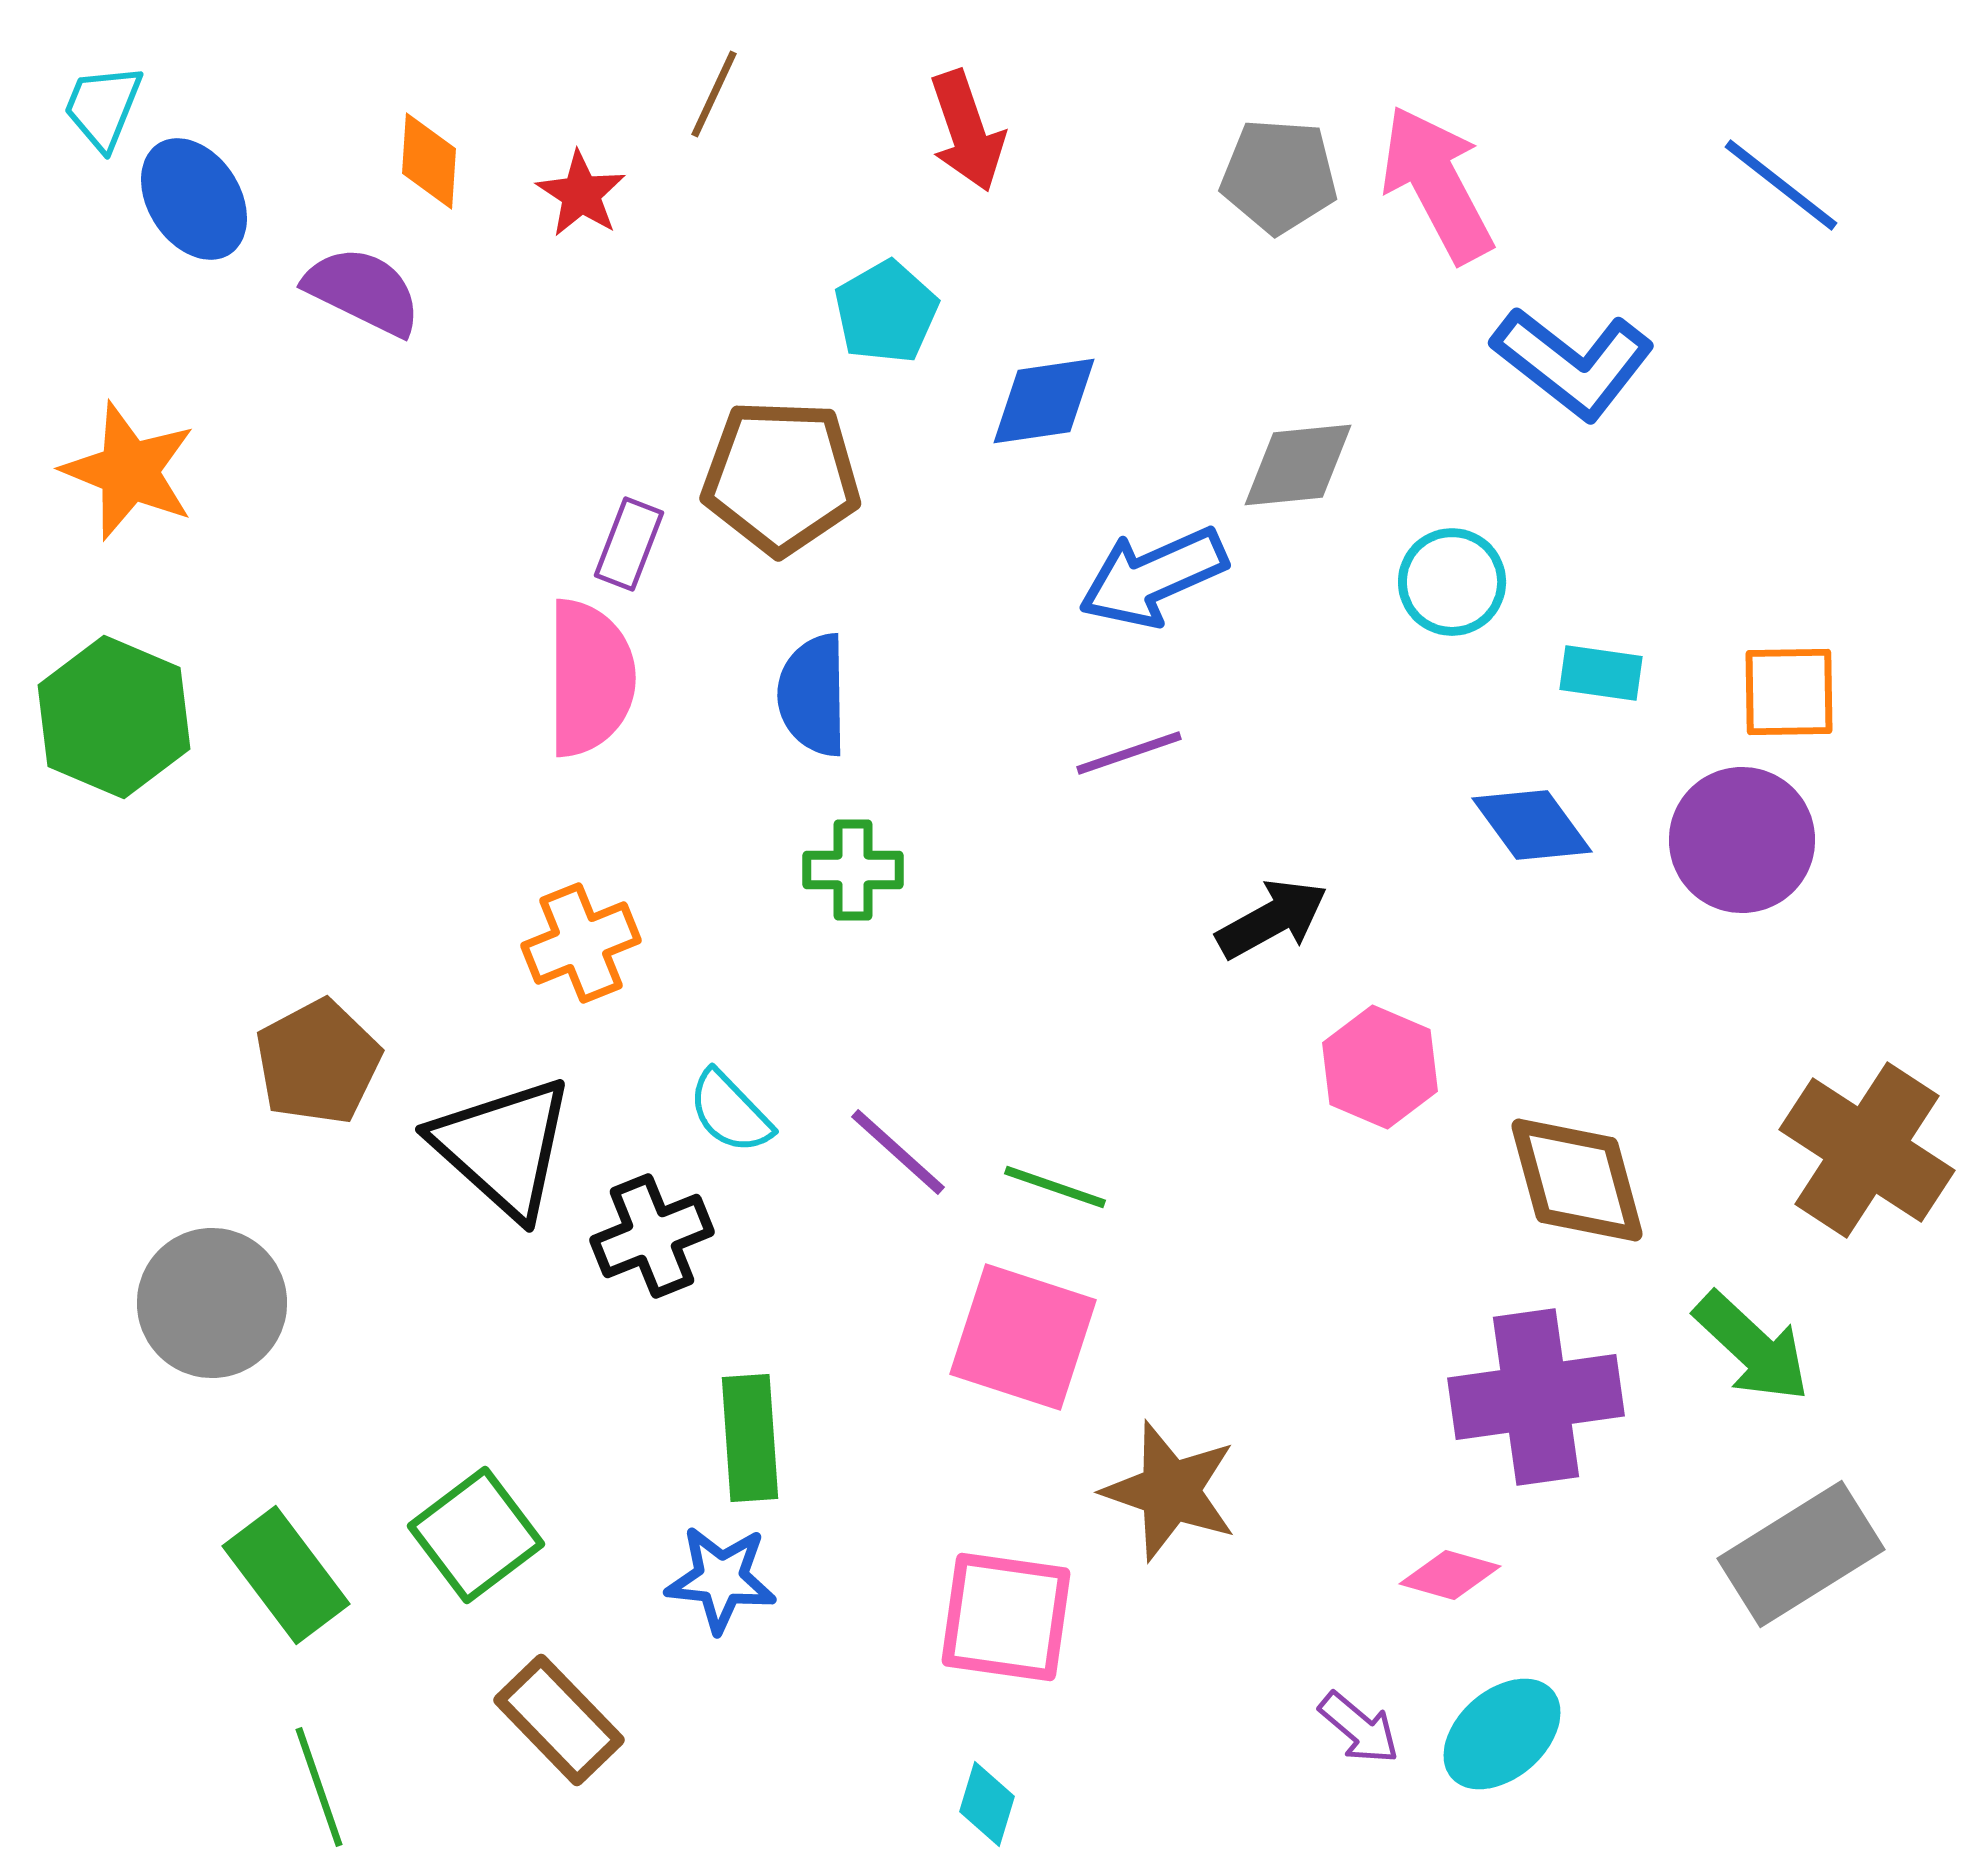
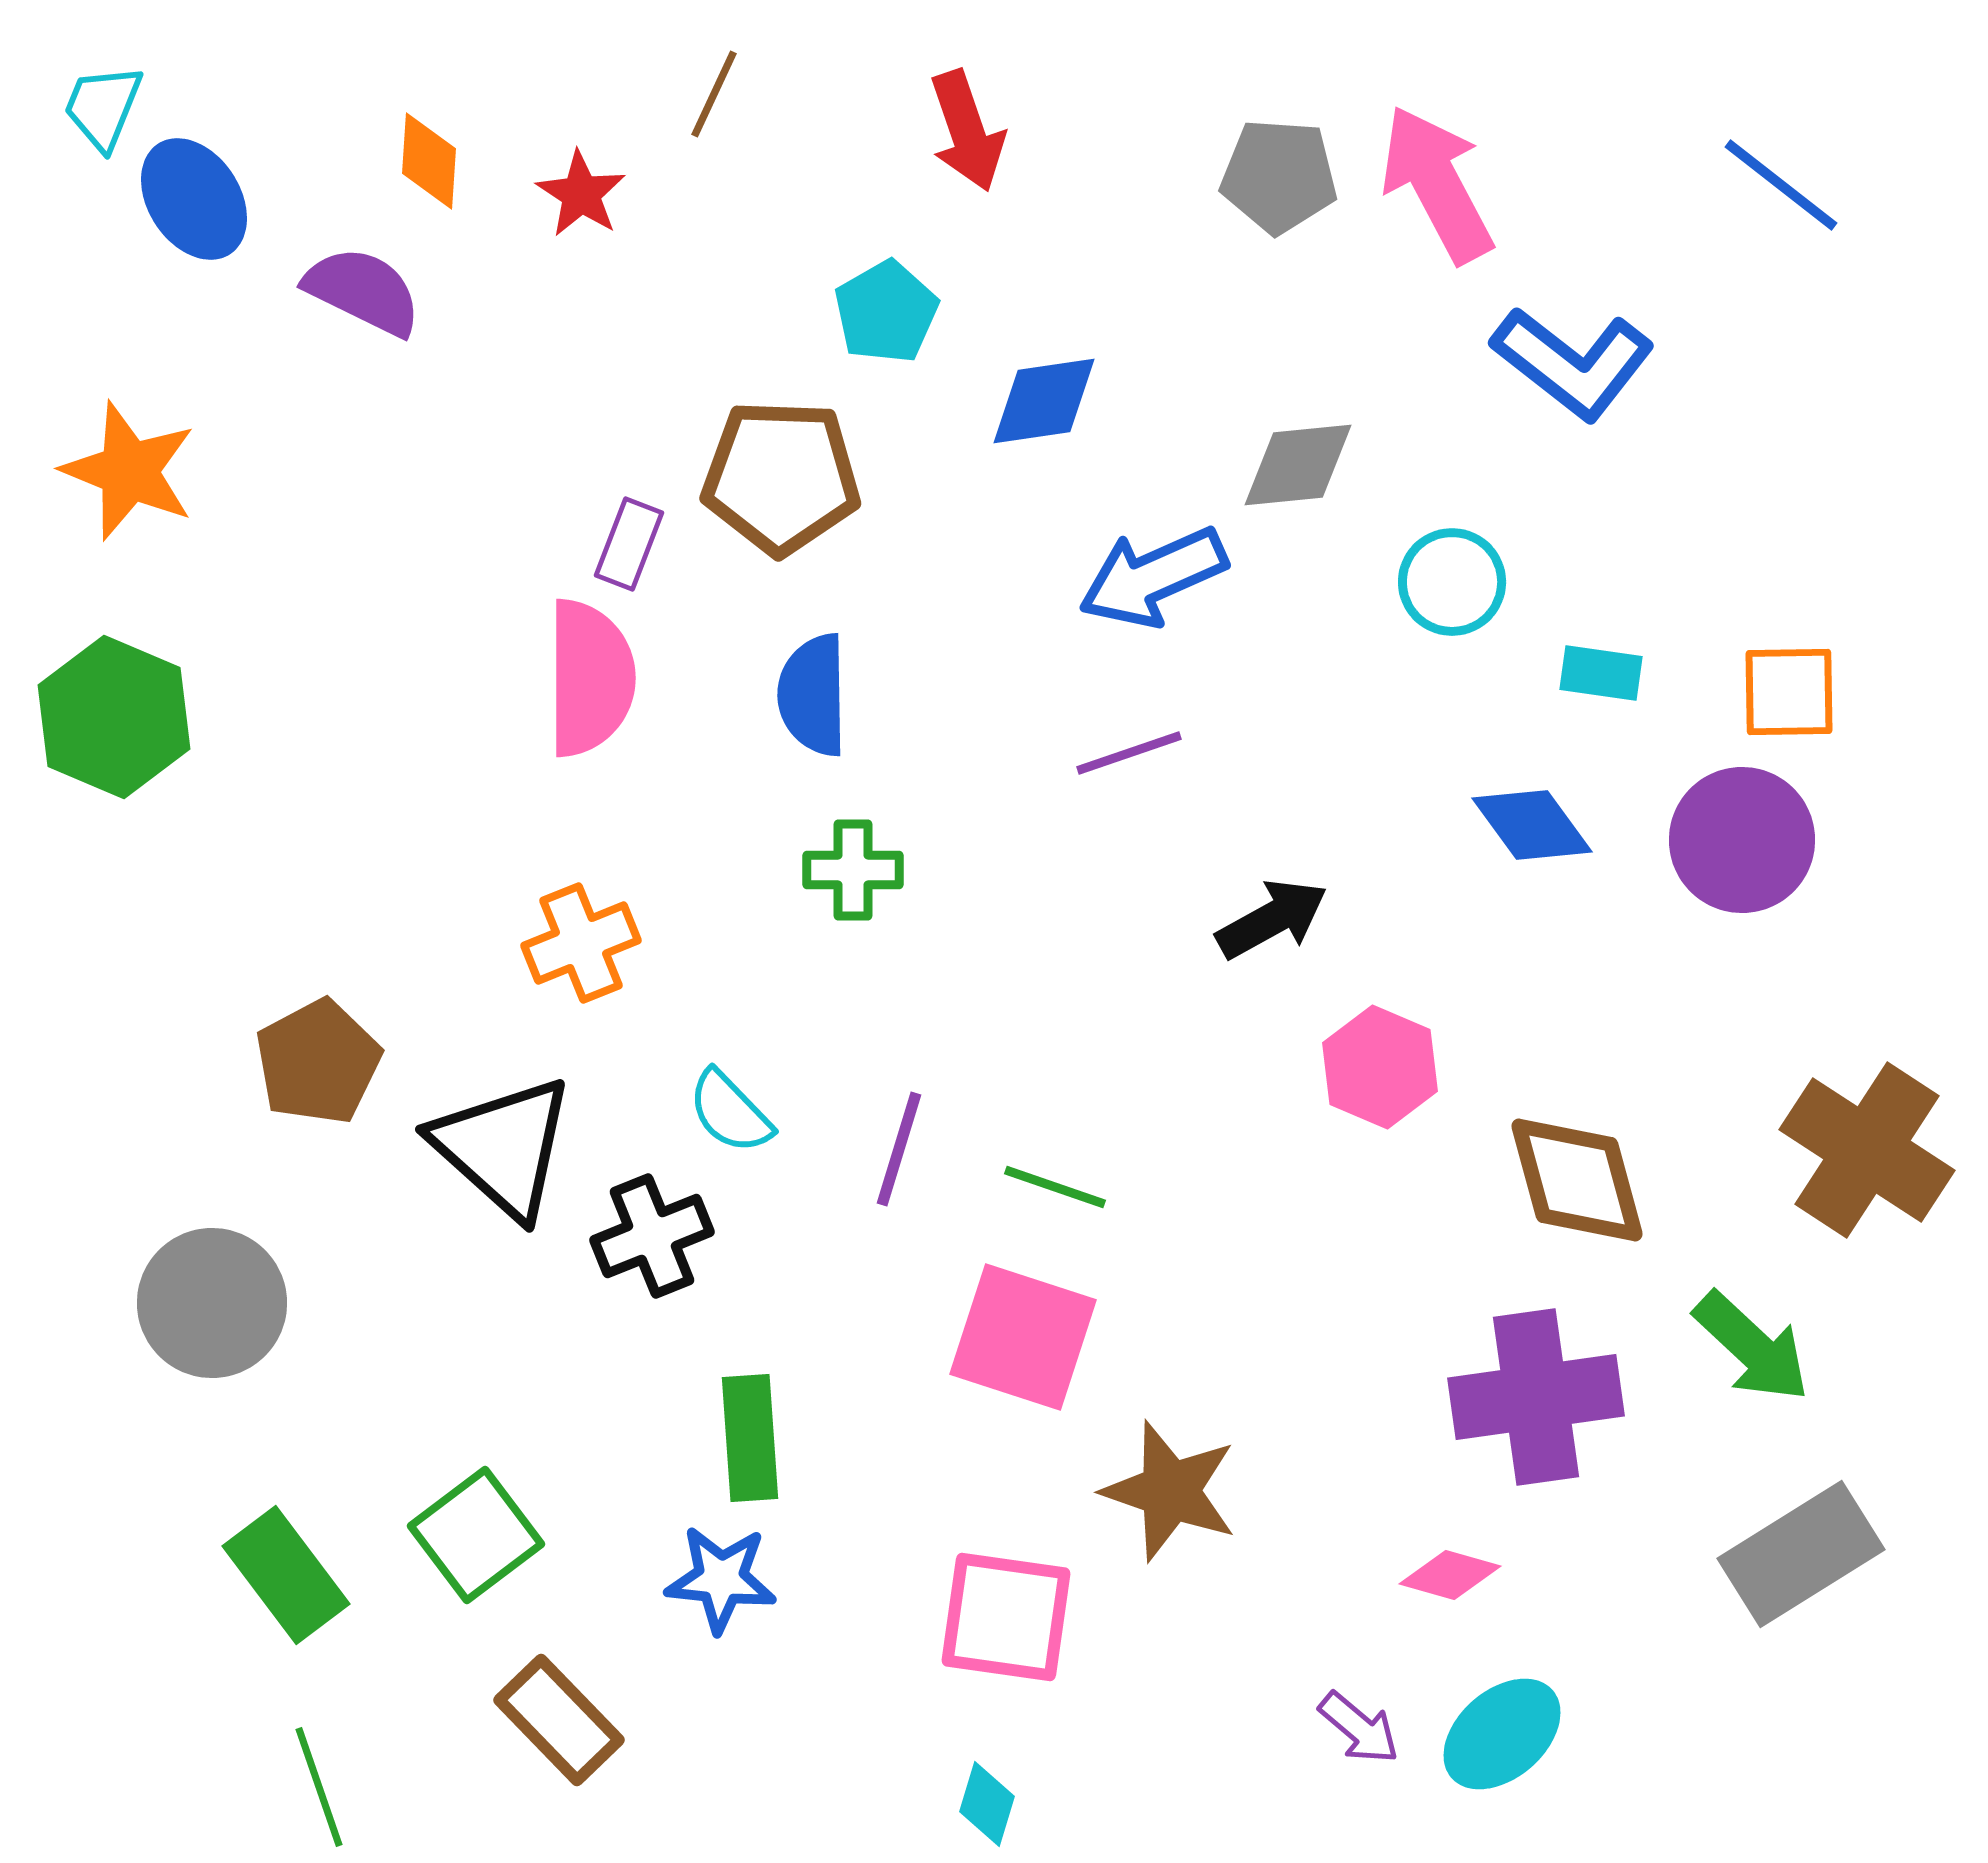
purple line at (898, 1152): moved 1 px right, 3 px up; rotated 65 degrees clockwise
